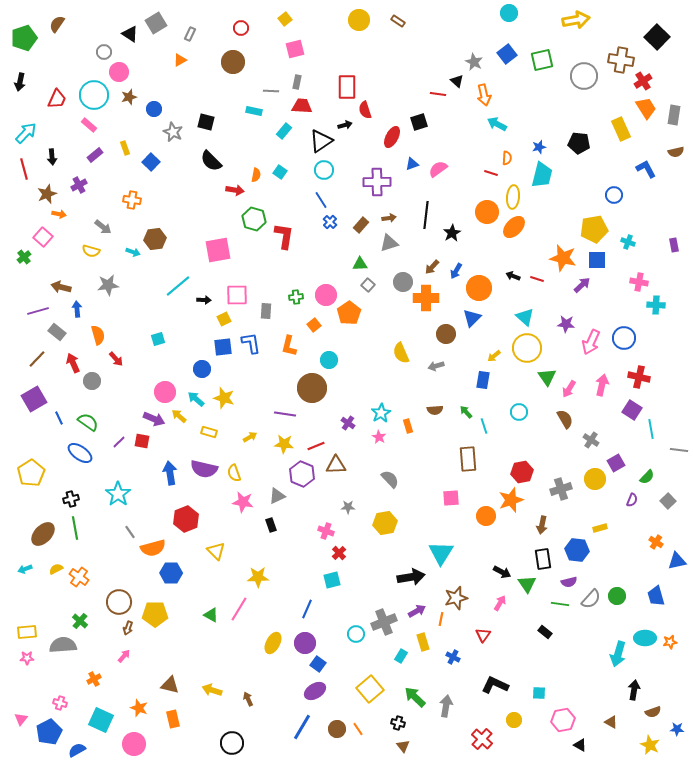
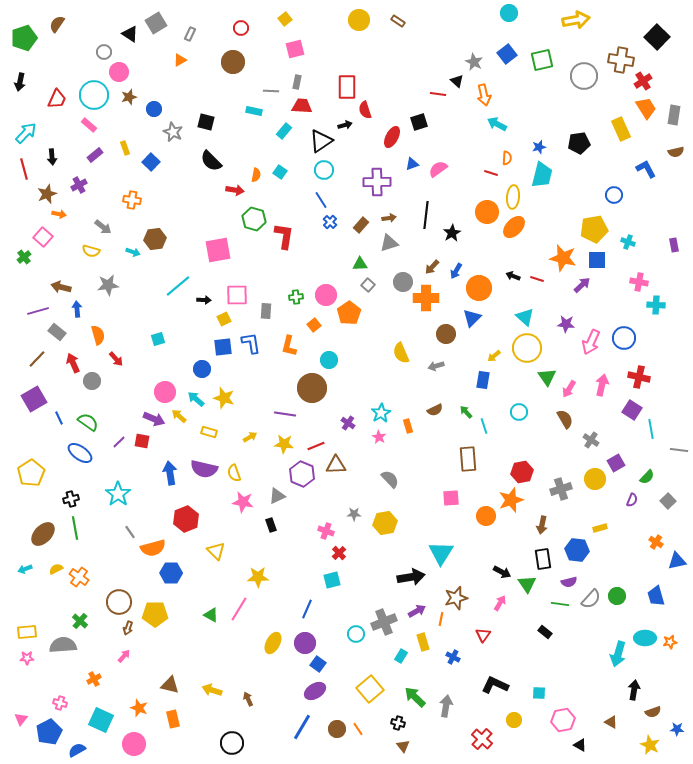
black pentagon at (579, 143): rotated 15 degrees counterclockwise
brown semicircle at (435, 410): rotated 21 degrees counterclockwise
gray star at (348, 507): moved 6 px right, 7 px down
